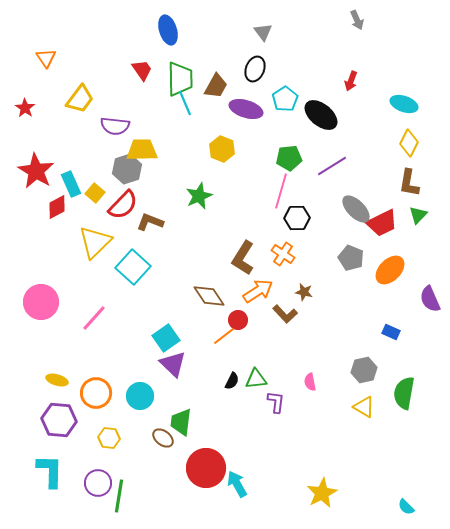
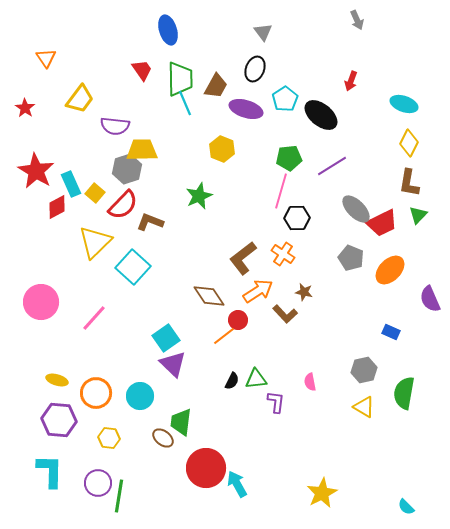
brown L-shape at (243, 258): rotated 20 degrees clockwise
